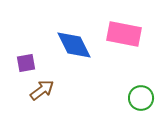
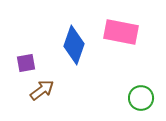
pink rectangle: moved 3 px left, 2 px up
blue diamond: rotated 45 degrees clockwise
